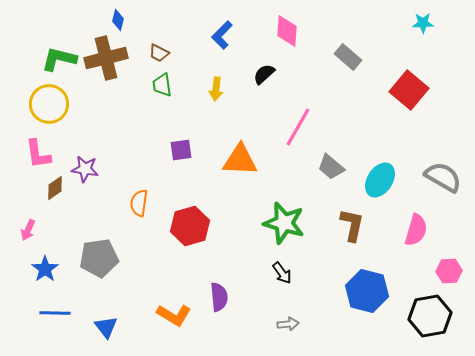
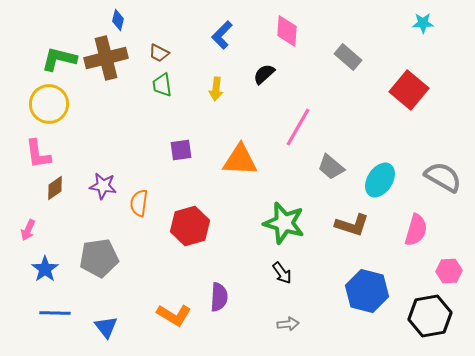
purple star: moved 18 px right, 17 px down
brown L-shape: rotated 96 degrees clockwise
purple semicircle: rotated 8 degrees clockwise
